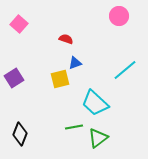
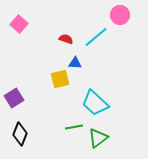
pink circle: moved 1 px right, 1 px up
blue triangle: rotated 24 degrees clockwise
cyan line: moved 29 px left, 33 px up
purple square: moved 20 px down
